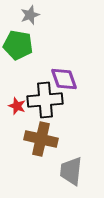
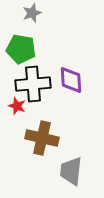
gray star: moved 2 px right, 2 px up
green pentagon: moved 3 px right, 4 px down
purple diamond: moved 7 px right, 1 px down; rotated 16 degrees clockwise
black cross: moved 12 px left, 16 px up
brown cross: moved 1 px right, 1 px up
